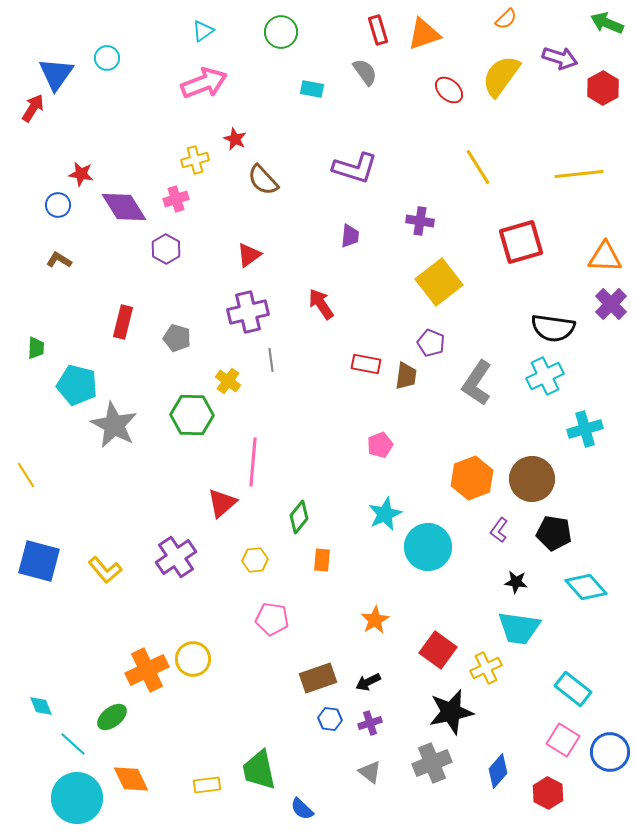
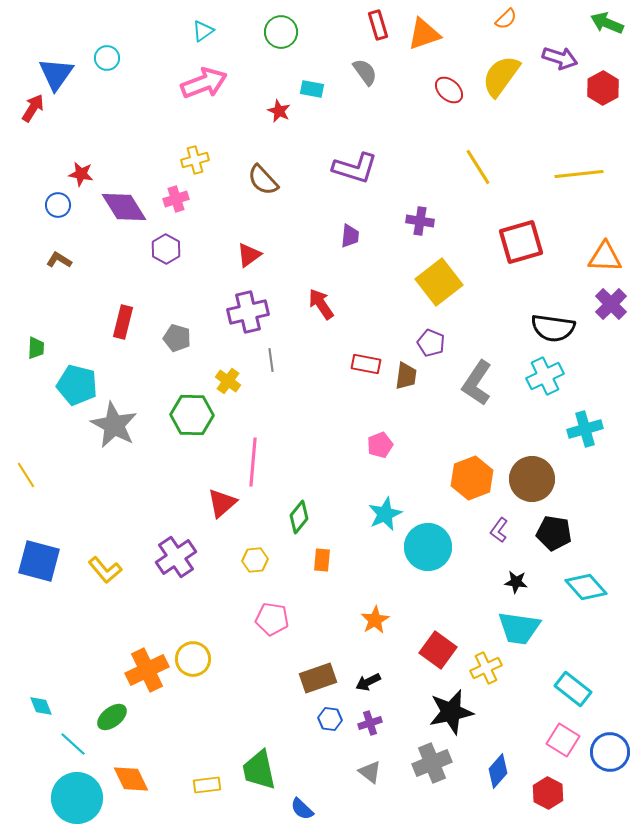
red rectangle at (378, 30): moved 5 px up
red star at (235, 139): moved 44 px right, 28 px up
